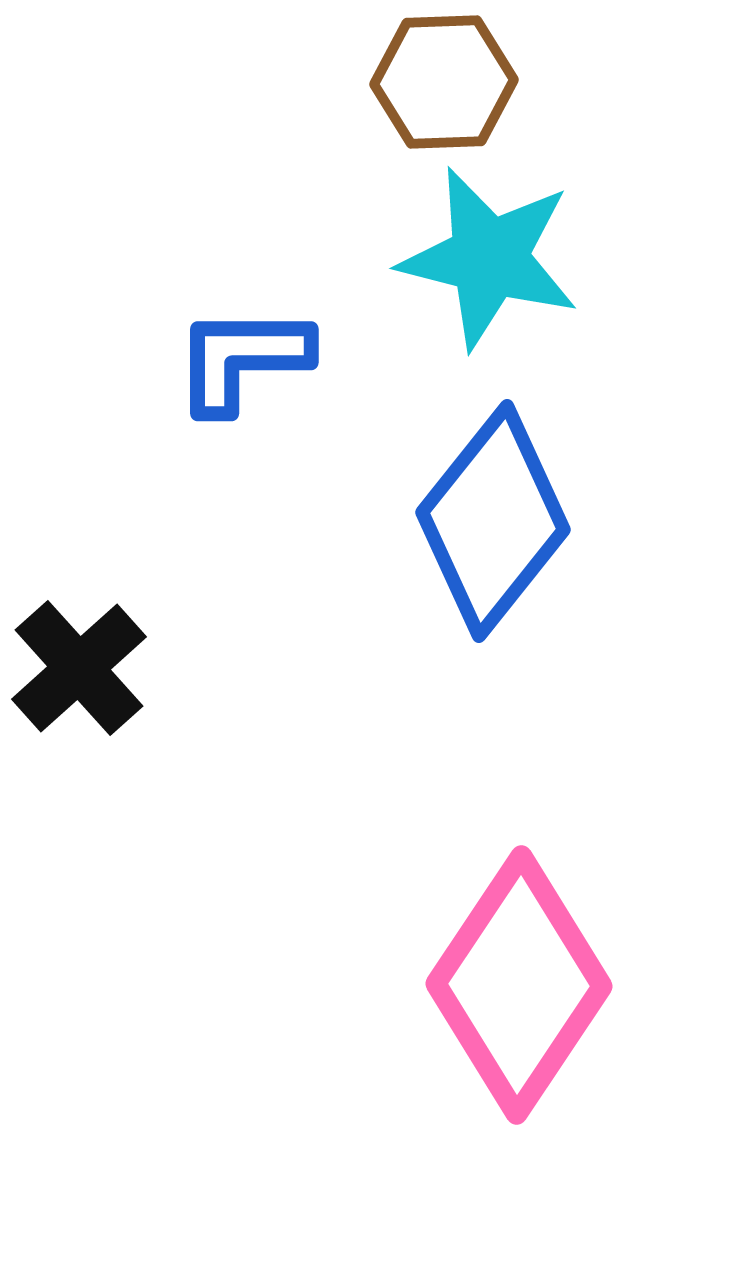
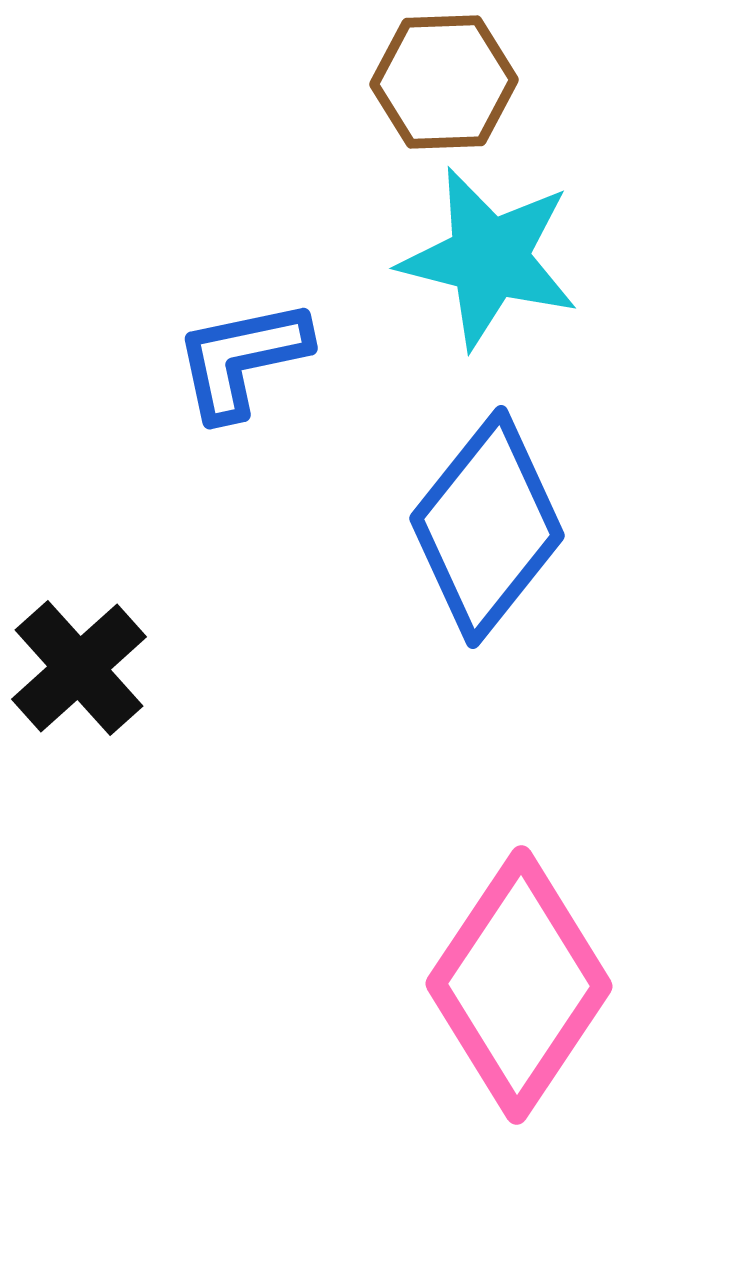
blue L-shape: rotated 12 degrees counterclockwise
blue diamond: moved 6 px left, 6 px down
